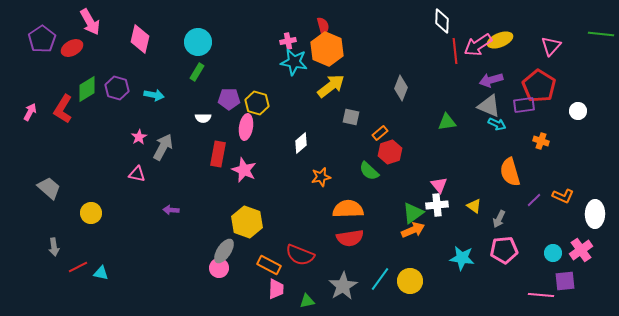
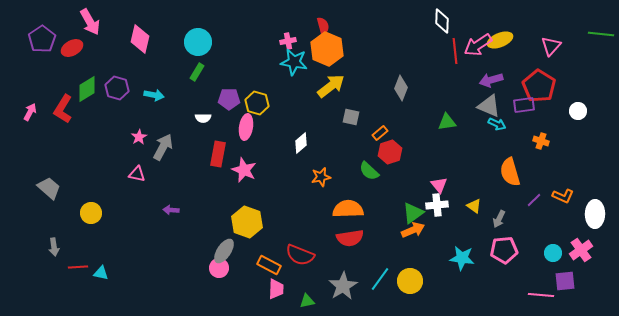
red line at (78, 267): rotated 24 degrees clockwise
